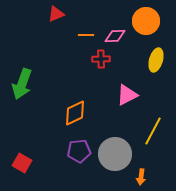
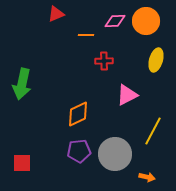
pink diamond: moved 15 px up
red cross: moved 3 px right, 2 px down
green arrow: rotated 8 degrees counterclockwise
orange diamond: moved 3 px right, 1 px down
red square: rotated 30 degrees counterclockwise
orange arrow: moved 6 px right; rotated 84 degrees counterclockwise
